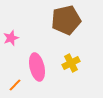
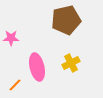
pink star: rotated 21 degrees clockwise
